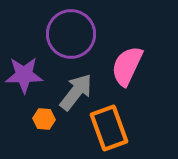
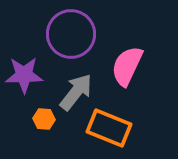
orange rectangle: rotated 48 degrees counterclockwise
